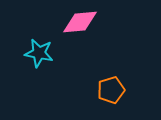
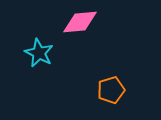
cyan star: rotated 16 degrees clockwise
